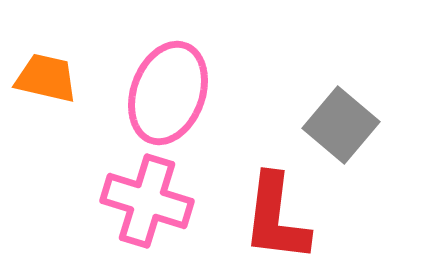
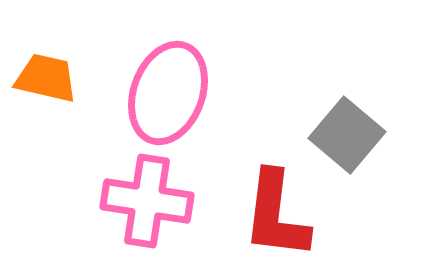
gray square: moved 6 px right, 10 px down
pink cross: rotated 8 degrees counterclockwise
red L-shape: moved 3 px up
